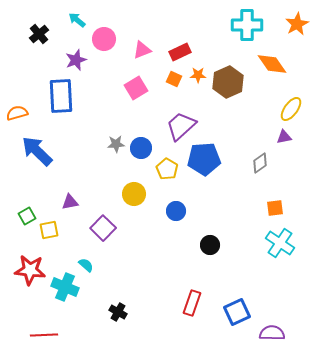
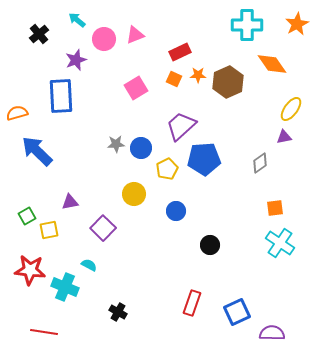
pink triangle at (142, 50): moved 7 px left, 15 px up
yellow pentagon at (167, 169): rotated 15 degrees clockwise
cyan semicircle at (86, 265): moved 3 px right; rotated 14 degrees counterclockwise
red line at (44, 335): moved 3 px up; rotated 12 degrees clockwise
